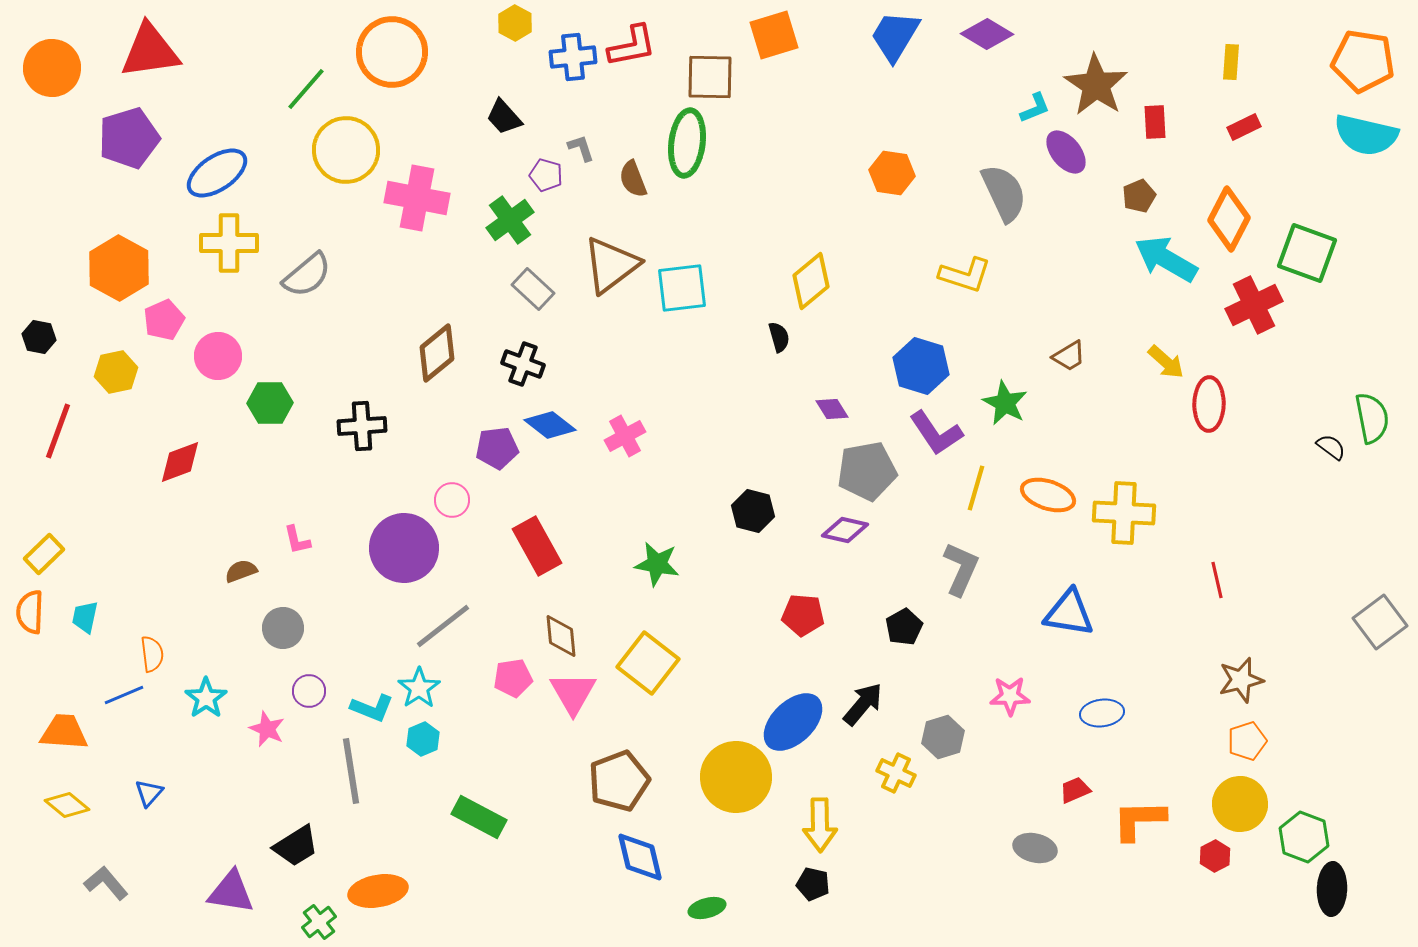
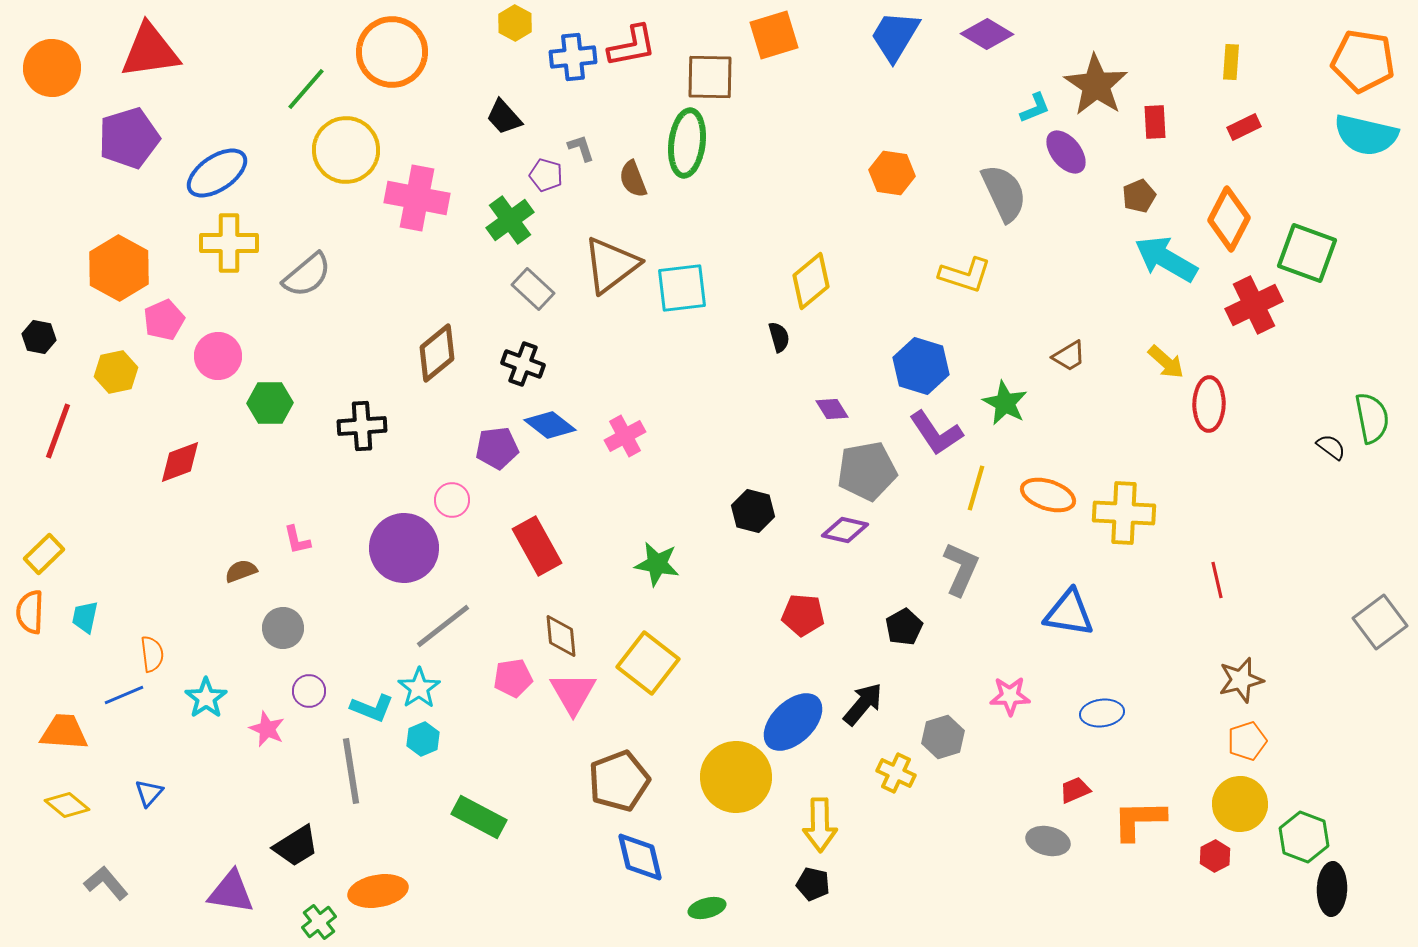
gray ellipse at (1035, 848): moved 13 px right, 7 px up
